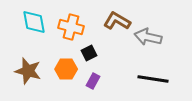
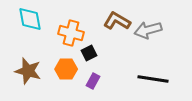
cyan diamond: moved 4 px left, 3 px up
orange cross: moved 6 px down
gray arrow: moved 7 px up; rotated 28 degrees counterclockwise
